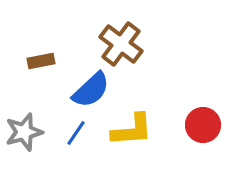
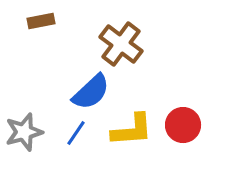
brown rectangle: moved 40 px up
blue semicircle: moved 2 px down
red circle: moved 20 px left
